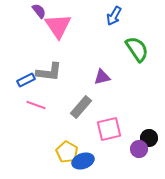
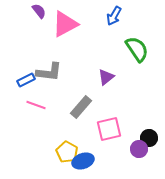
pink triangle: moved 7 px right, 2 px up; rotated 36 degrees clockwise
purple triangle: moved 4 px right; rotated 24 degrees counterclockwise
